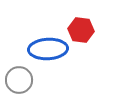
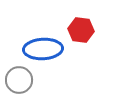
blue ellipse: moved 5 px left
